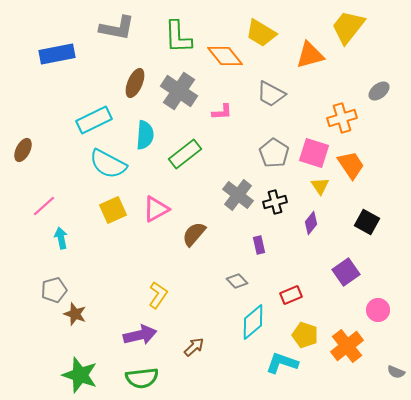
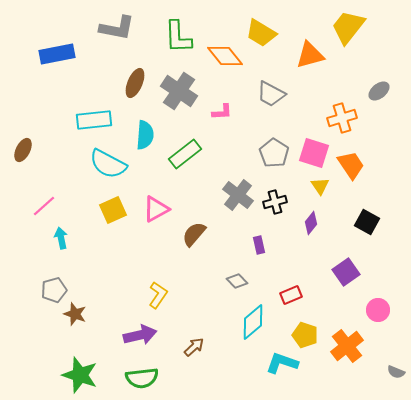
cyan rectangle at (94, 120): rotated 20 degrees clockwise
